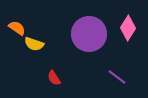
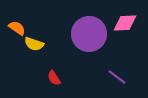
pink diamond: moved 3 px left, 5 px up; rotated 55 degrees clockwise
